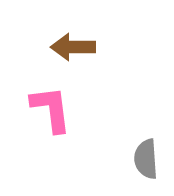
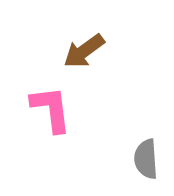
brown arrow: moved 11 px right, 4 px down; rotated 36 degrees counterclockwise
